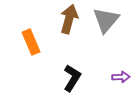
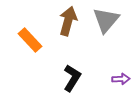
brown arrow: moved 1 px left, 2 px down
orange rectangle: moved 1 px left, 2 px up; rotated 20 degrees counterclockwise
purple arrow: moved 2 px down
